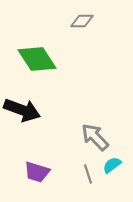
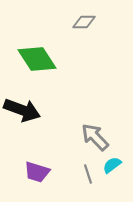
gray diamond: moved 2 px right, 1 px down
